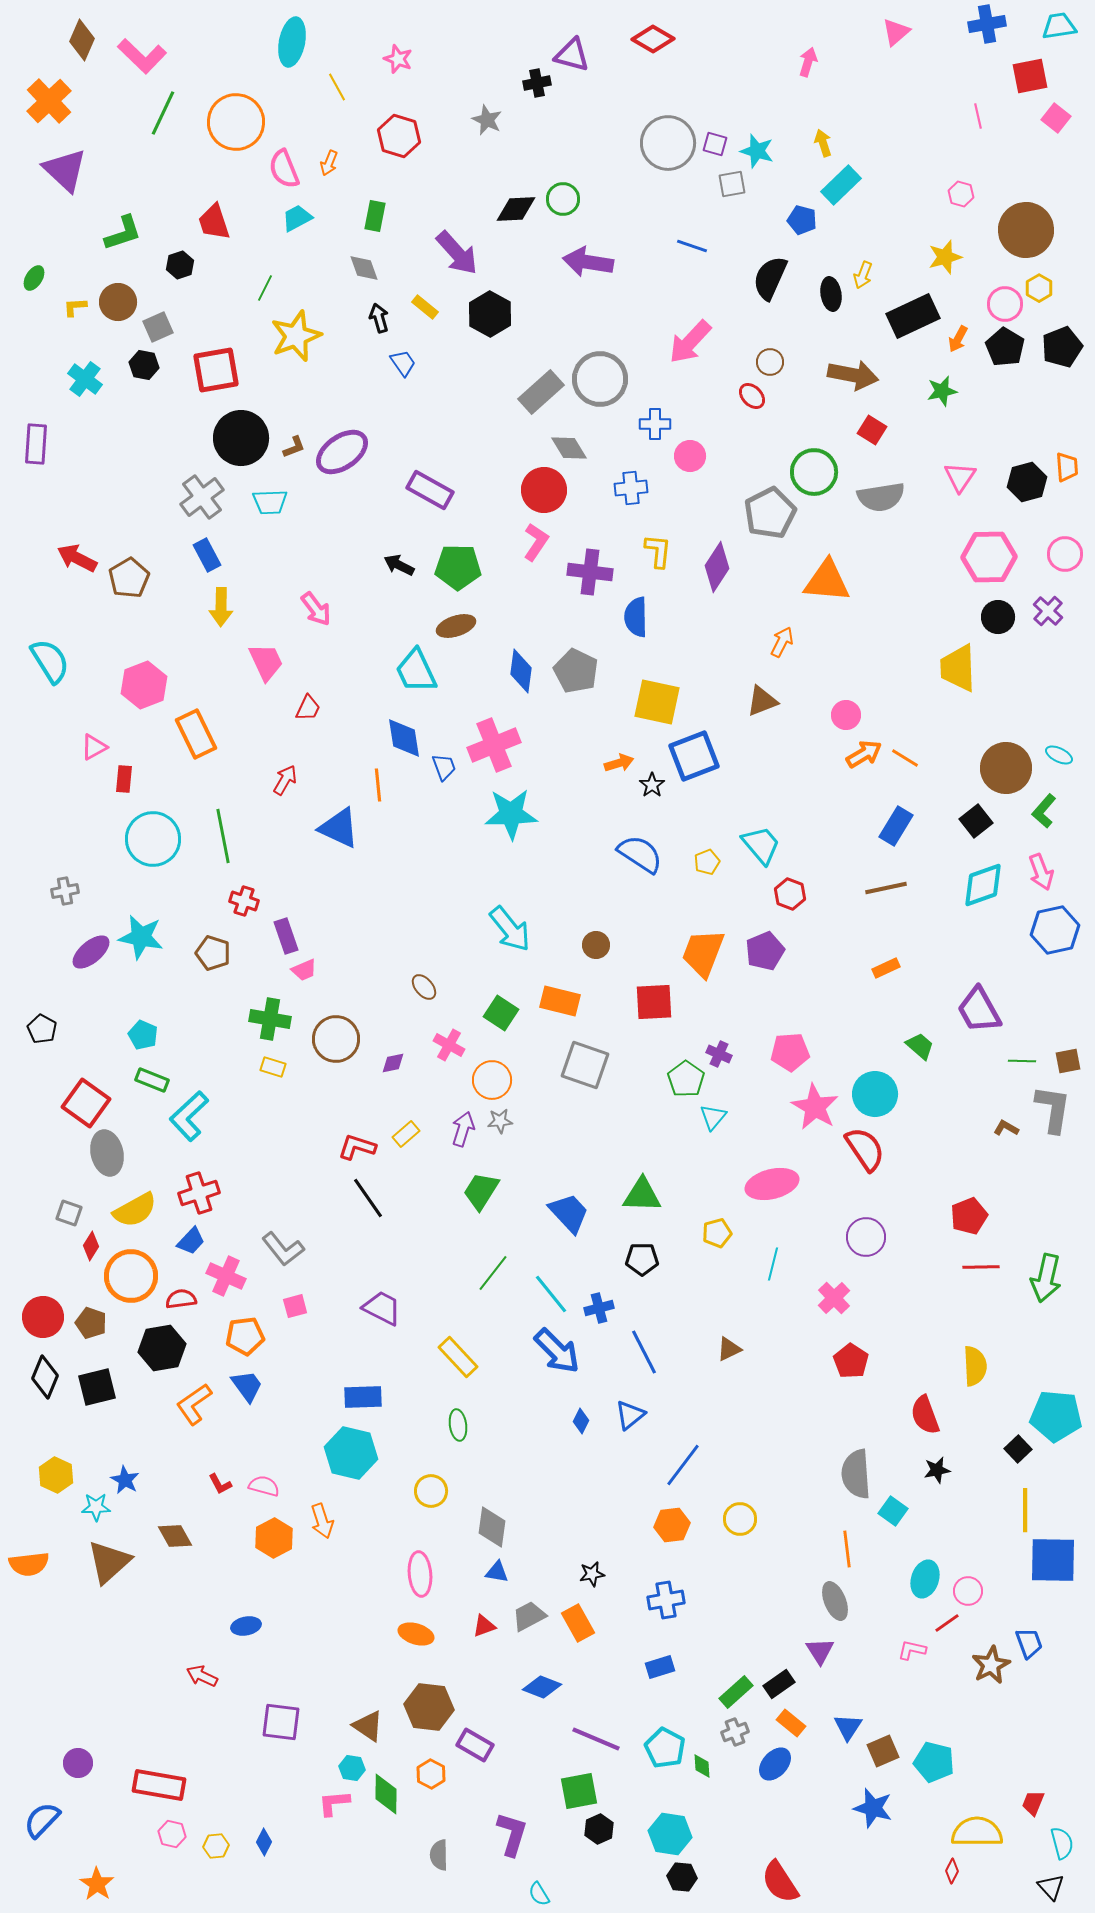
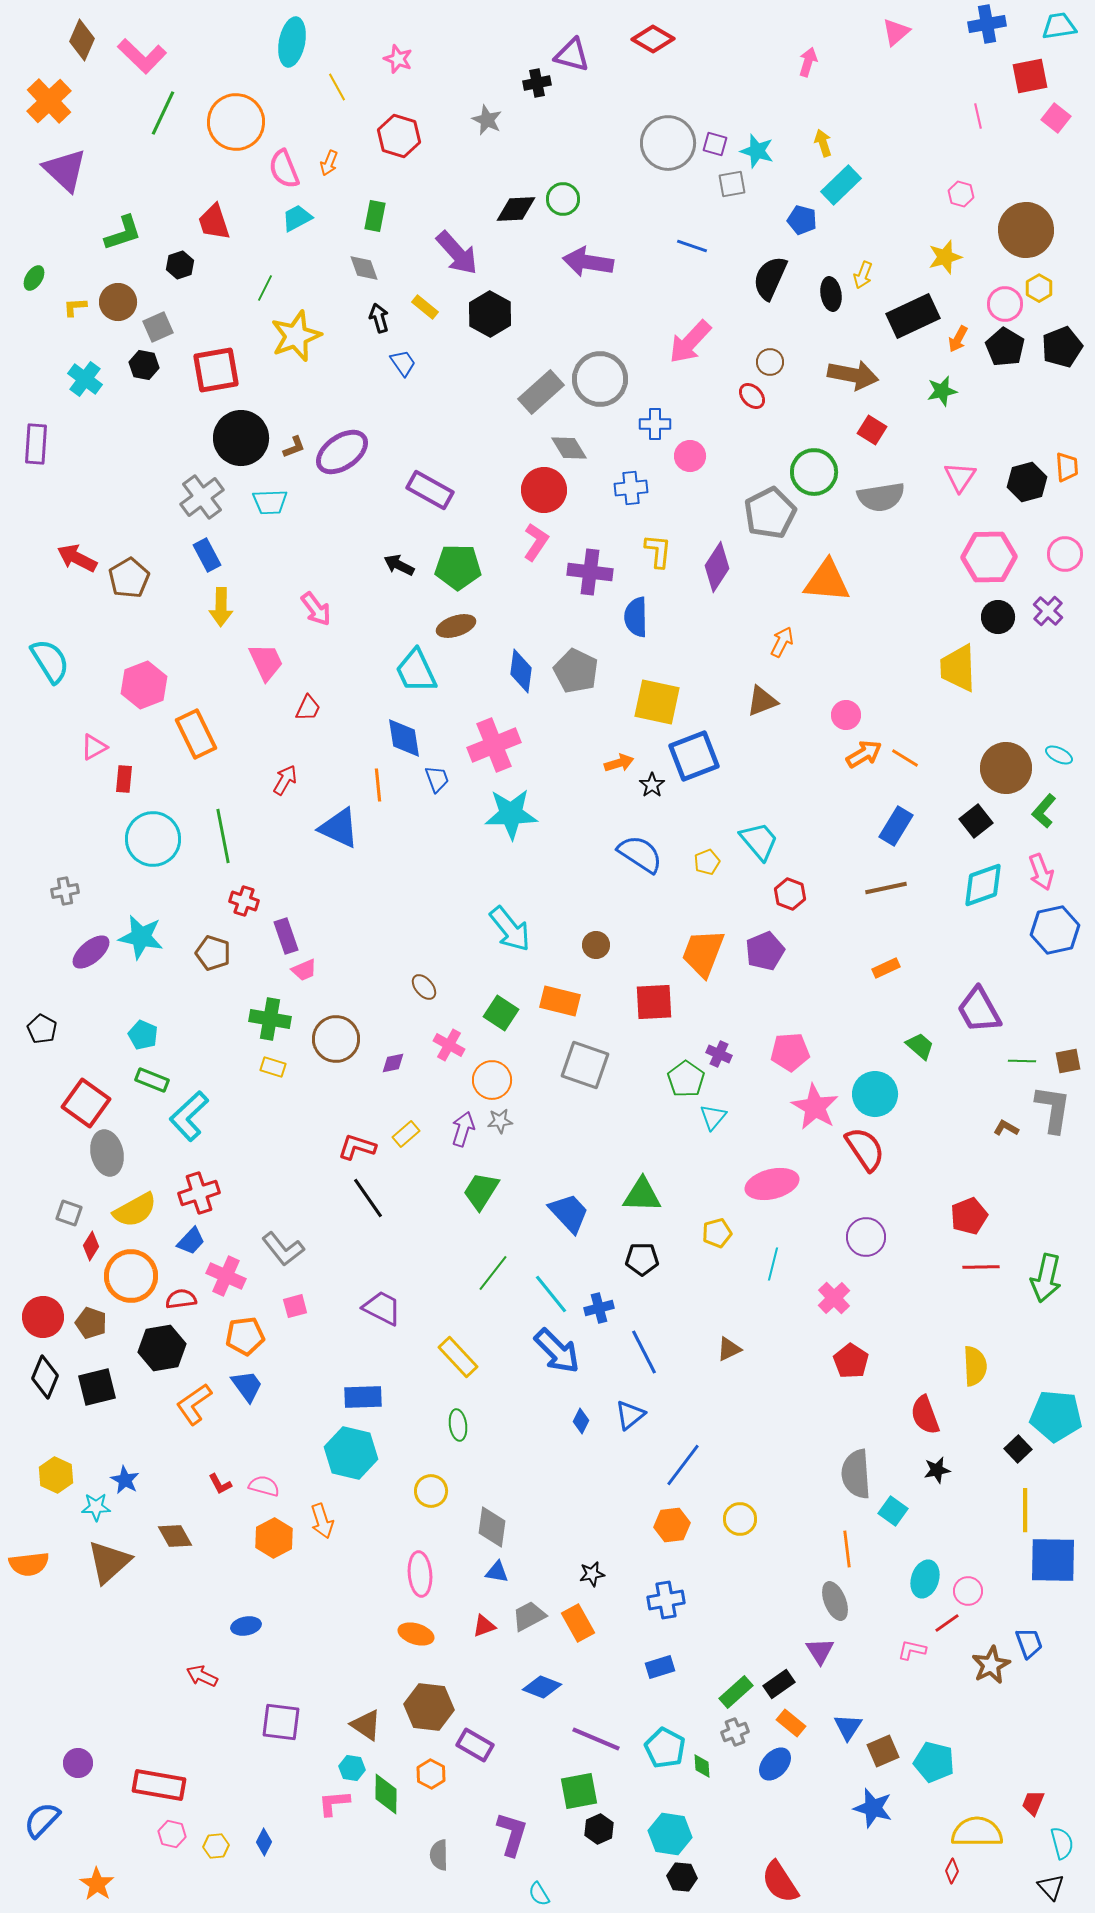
blue trapezoid at (444, 767): moved 7 px left, 12 px down
cyan trapezoid at (761, 845): moved 2 px left, 4 px up
brown triangle at (368, 1726): moved 2 px left, 1 px up
